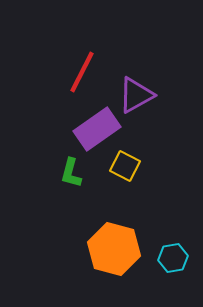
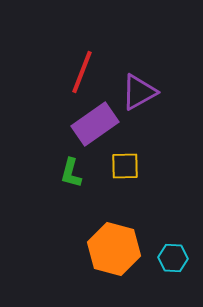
red line: rotated 6 degrees counterclockwise
purple triangle: moved 3 px right, 3 px up
purple rectangle: moved 2 px left, 5 px up
yellow square: rotated 28 degrees counterclockwise
cyan hexagon: rotated 12 degrees clockwise
